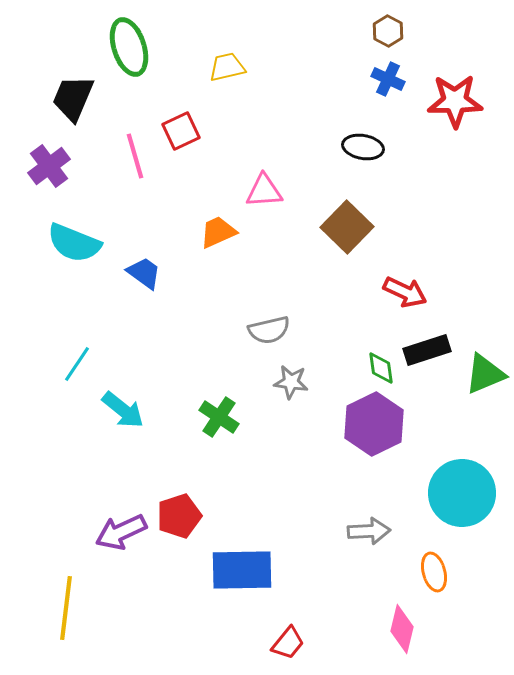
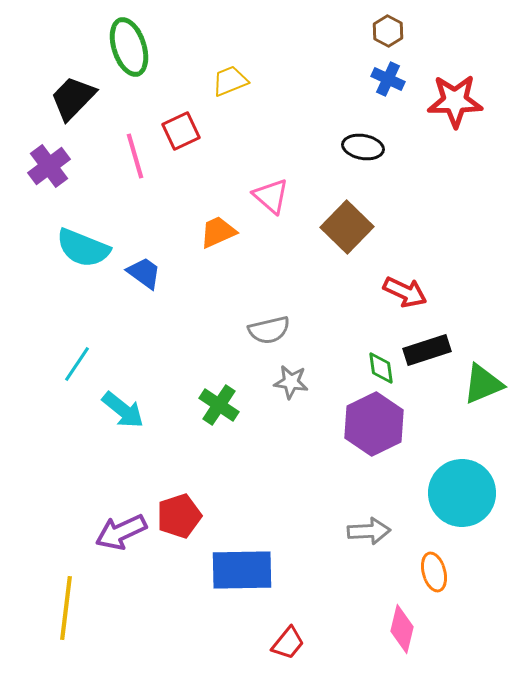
yellow trapezoid: moved 3 px right, 14 px down; rotated 9 degrees counterclockwise
black trapezoid: rotated 21 degrees clockwise
pink triangle: moved 7 px right, 5 px down; rotated 45 degrees clockwise
cyan semicircle: moved 9 px right, 5 px down
green triangle: moved 2 px left, 10 px down
green cross: moved 12 px up
